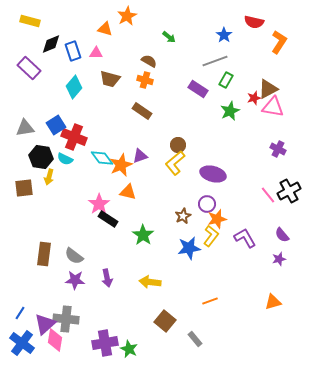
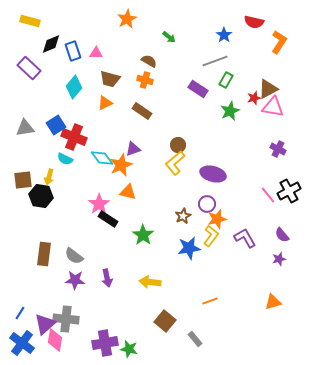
orange star at (127, 16): moved 3 px down
orange triangle at (105, 29): moved 74 px down; rotated 42 degrees counterclockwise
purple triangle at (140, 156): moved 7 px left, 7 px up
black hexagon at (41, 157): moved 39 px down
brown square at (24, 188): moved 1 px left, 8 px up
green star at (129, 349): rotated 12 degrees counterclockwise
